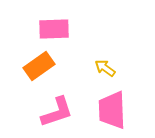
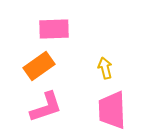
yellow arrow: rotated 40 degrees clockwise
pink L-shape: moved 11 px left, 5 px up
